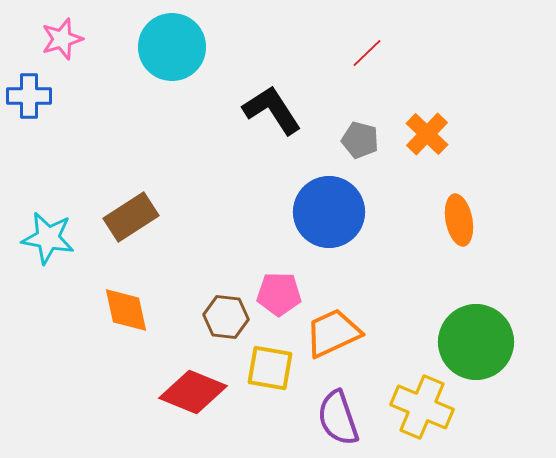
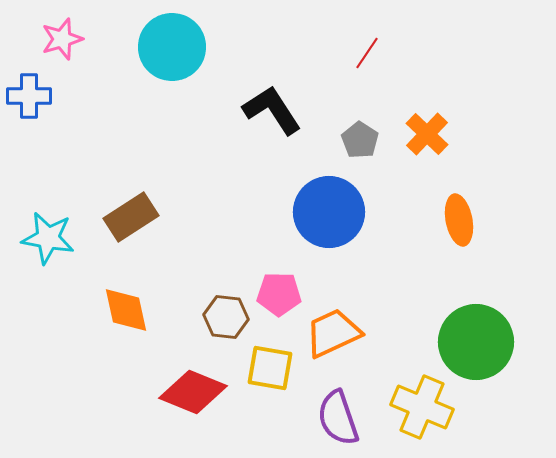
red line: rotated 12 degrees counterclockwise
gray pentagon: rotated 18 degrees clockwise
